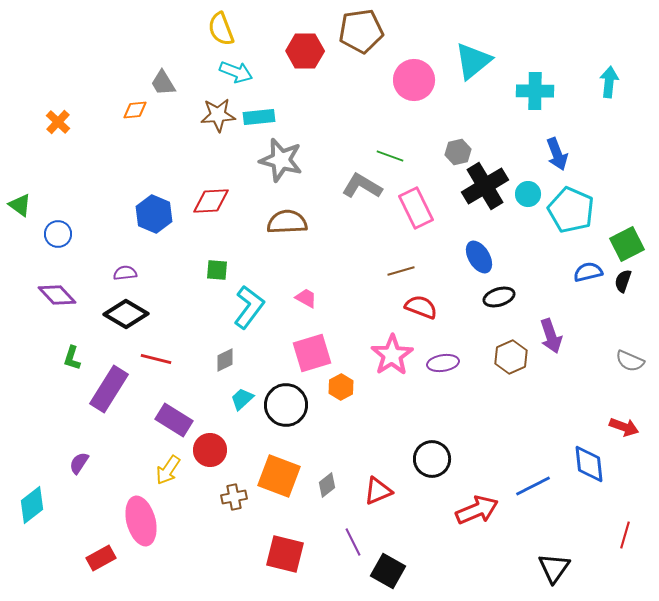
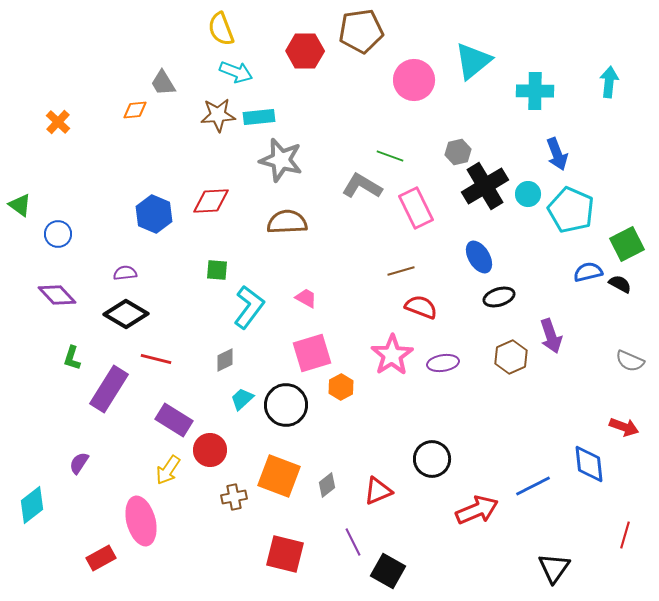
black semicircle at (623, 281): moved 3 px left, 3 px down; rotated 100 degrees clockwise
